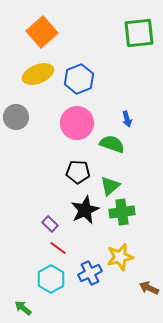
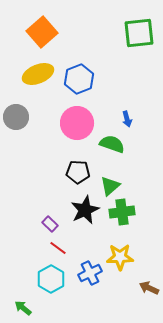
yellow star: rotated 12 degrees clockwise
